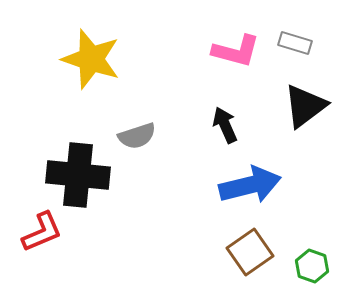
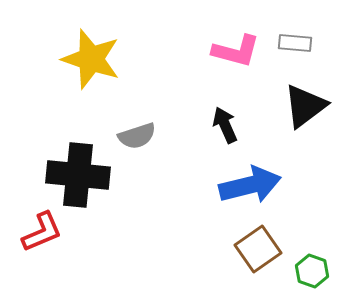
gray rectangle: rotated 12 degrees counterclockwise
brown square: moved 8 px right, 3 px up
green hexagon: moved 5 px down
